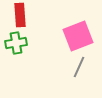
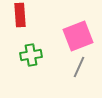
green cross: moved 15 px right, 12 px down
